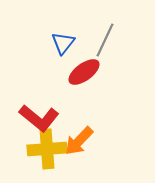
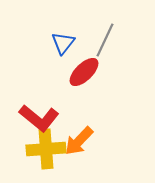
red ellipse: rotated 8 degrees counterclockwise
yellow cross: moved 1 px left
